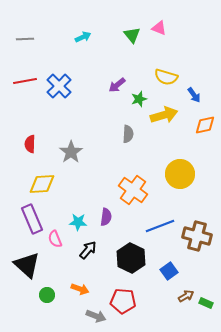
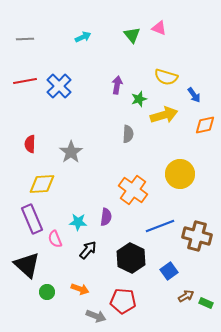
purple arrow: rotated 138 degrees clockwise
green circle: moved 3 px up
